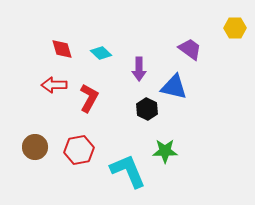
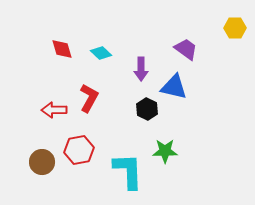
purple trapezoid: moved 4 px left
purple arrow: moved 2 px right
red arrow: moved 25 px down
brown circle: moved 7 px right, 15 px down
cyan L-shape: rotated 21 degrees clockwise
